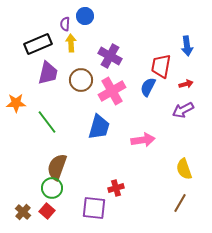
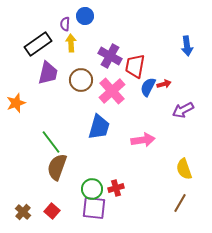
black rectangle: rotated 12 degrees counterclockwise
red trapezoid: moved 26 px left
red arrow: moved 22 px left
pink cross: rotated 12 degrees counterclockwise
orange star: rotated 18 degrees counterclockwise
green line: moved 4 px right, 20 px down
green circle: moved 40 px right, 1 px down
red square: moved 5 px right
